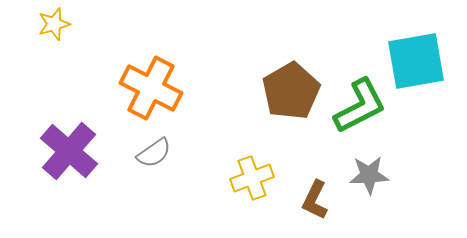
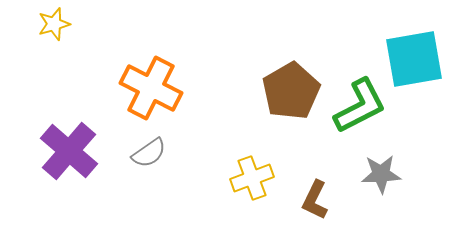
cyan square: moved 2 px left, 2 px up
gray semicircle: moved 5 px left
gray star: moved 12 px right, 1 px up
